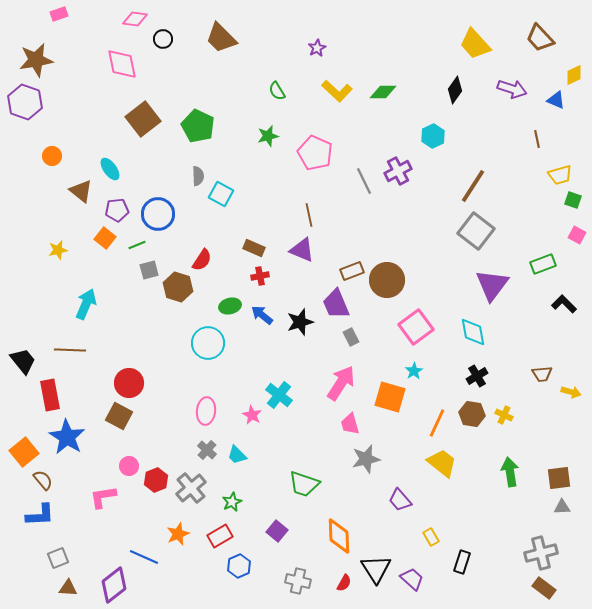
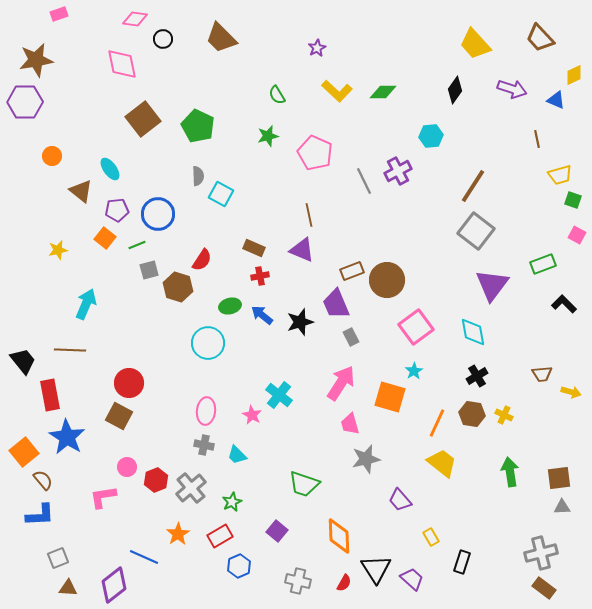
green semicircle at (277, 91): moved 4 px down
purple hexagon at (25, 102): rotated 20 degrees counterclockwise
cyan hexagon at (433, 136): moved 2 px left; rotated 20 degrees clockwise
gray cross at (207, 450): moved 3 px left, 5 px up; rotated 30 degrees counterclockwise
pink circle at (129, 466): moved 2 px left, 1 px down
orange star at (178, 534): rotated 10 degrees counterclockwise
